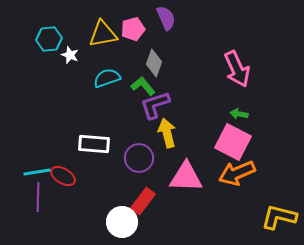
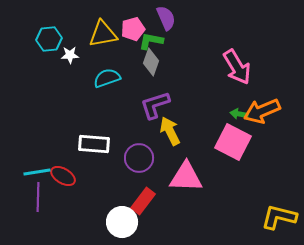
white star: rotated 24 degrees counterclockwise
gray diamond: moved 3 px left, 1 px up
pink arrow: moved 2 px up; rotated 6 degrees counterclockwise
green L-shape: moved 8 px right, 45 px up; rotated 40 degrees counterclockwise
yellow arrow: moved 3 px right, 2 px up; rotated 12 degrees counterclockwise
orange arrow: moved 25 px right, 62 px up
